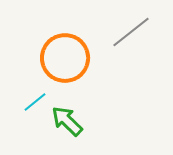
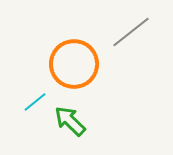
orange circle: moved 9 px right, 6 px down
green arrow: moved 3 px right
